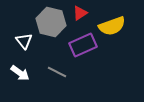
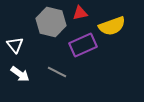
red triangle: rotated 21 degrees clockwise
white triangle: moved 9 px left, 4 px down
white arrow: moved 1 px down
